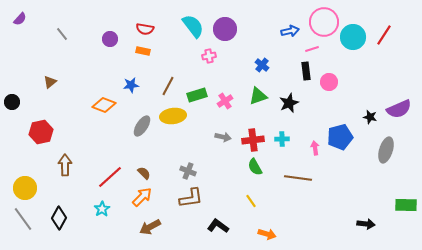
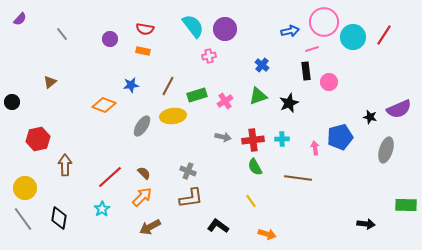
red hexagon at (41, 132): moved 3 px left, 7 px down
black diamond at (59, 218): rotated 20 degrees counterclockwise
